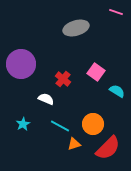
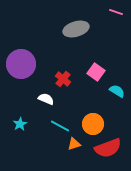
gray ellipse: moved 1 px down
cyan star: moved 3 px left
red semicircle: rotated 24 degrees clockwise
